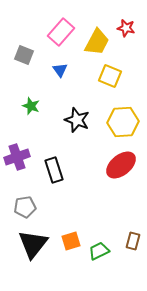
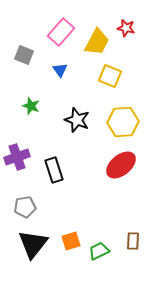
brown rectangle: rotated 12 degrees counterclockwise
